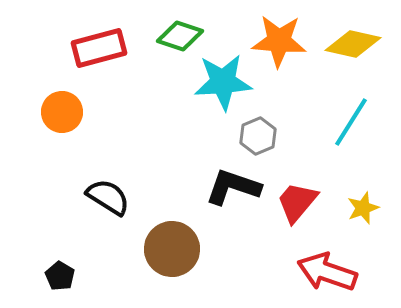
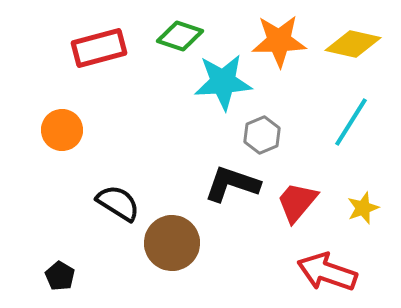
orange star: rotated 6 degrees counterclockwise
orange circle: moved 18 px down
gray hexagon: moved 4 px right, 1 px up
black L-shape: moved 1 px left, 3 px up
black semicircle: moved 10 px right, 6 px down
brown circle: moved 6 px up
